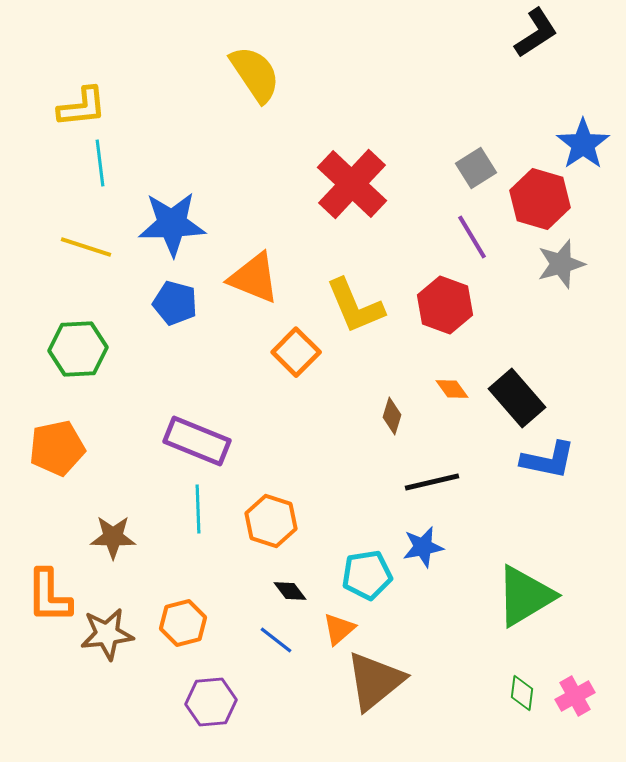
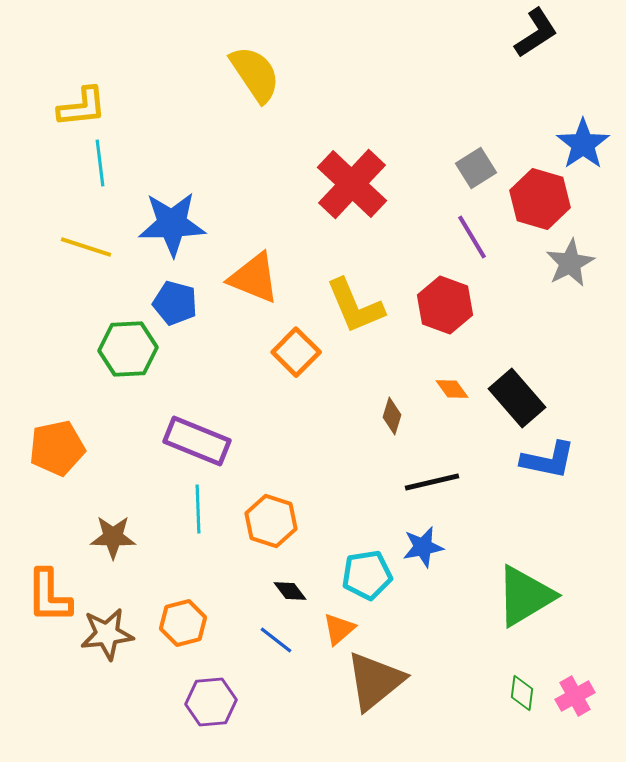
gray star at (561, 264): moved 9 px right, 1 px up; rotated 12 degrees counterclockwise
green hexagon at (78, 349): moved 50 px right
